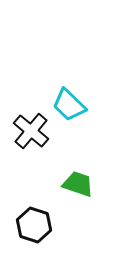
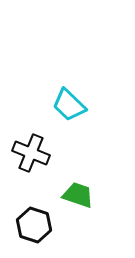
black cross: moved 22 px down; rotated 18 degrees counterclockwise
green trapezoid: moved 11 px down
